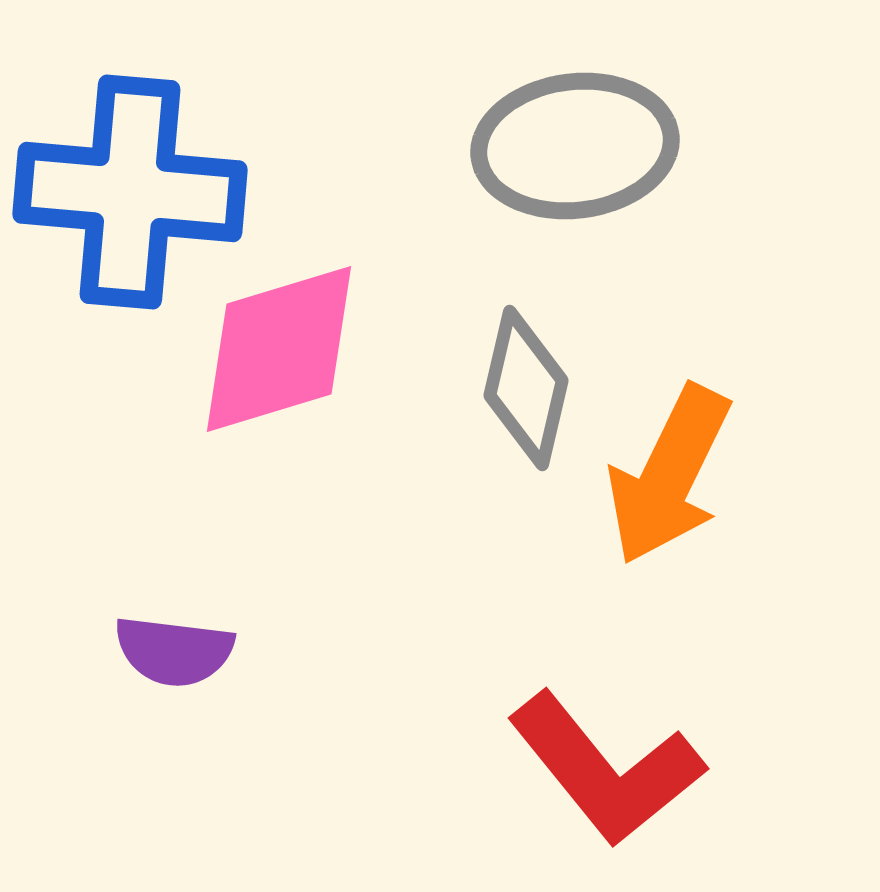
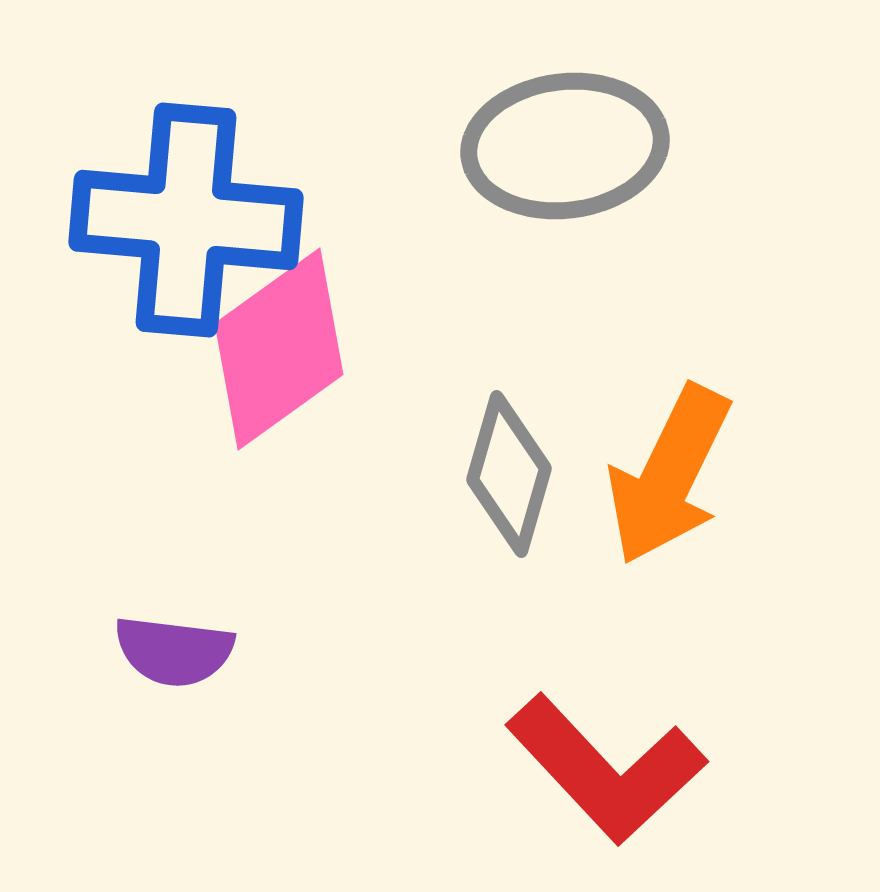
gray ellipse: moved 10 px left
blue cross: moved 56 px right, 28 px down
pink diamond: rotated 19 degrees counterclockwise
gray diamond: moved 17 px left, 86 px down; rotated 3 degrees clockwise
red L-shape: rotated 4 degrees counterclockwise
